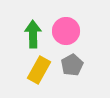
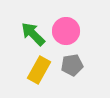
green arrow: rotated 44 degrees counterclockwise
gray pentagon: rotated 20 degrees clockwise
